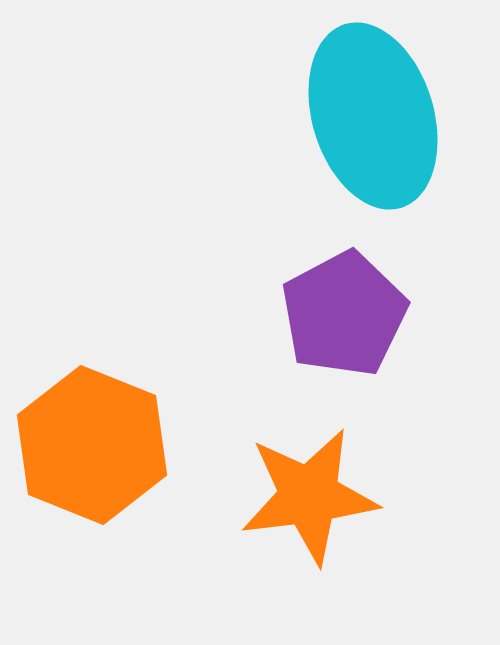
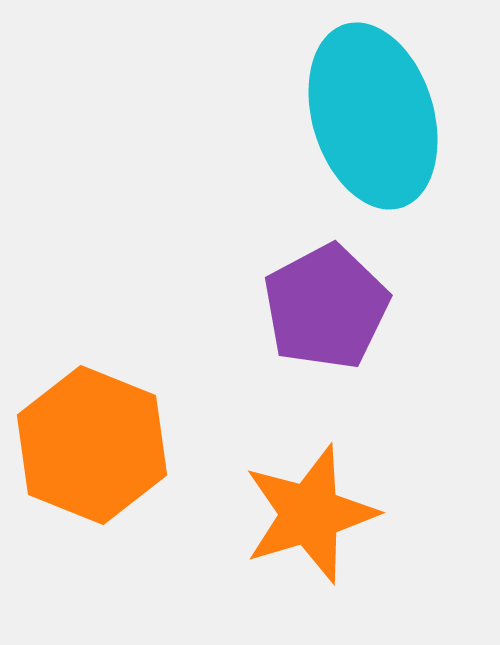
purple pentagon: moved 18 px left, 7 px up
orange star: moved 1 px right, 18 px down; rotated 10 degrees counterclockwise
